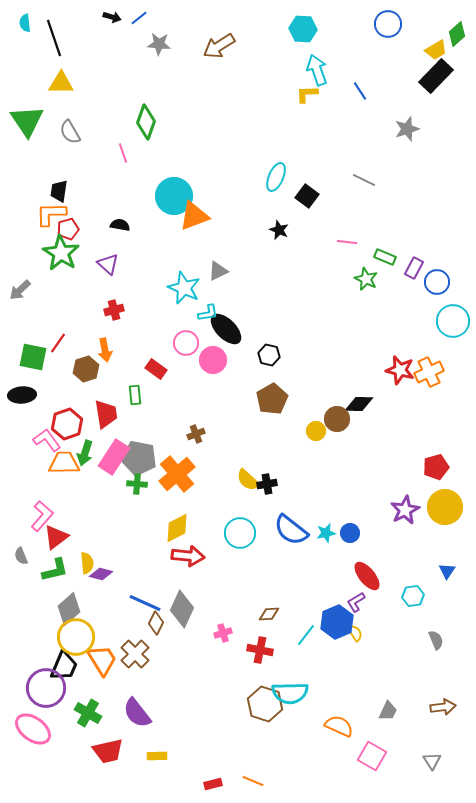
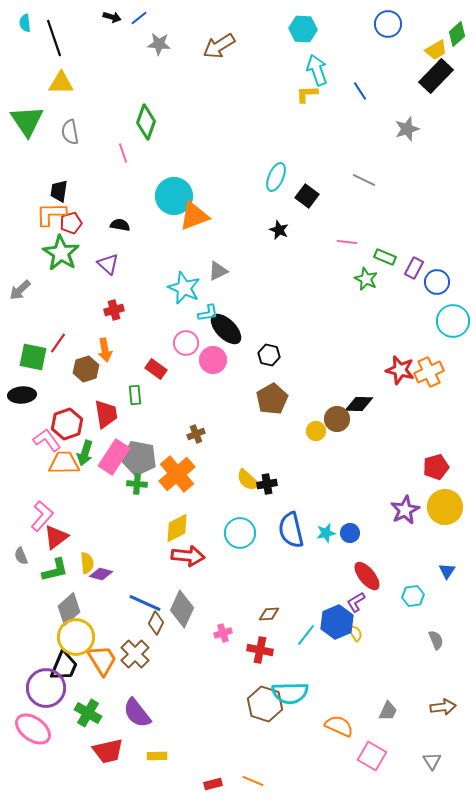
gray semicircle at (70, 132): rotated 20 degrees clockwise
red pentagon at (68, 229): moved 3 px right, 6 px up
blue semicircle at (291, 530): rotated 39 degrees clockwise
